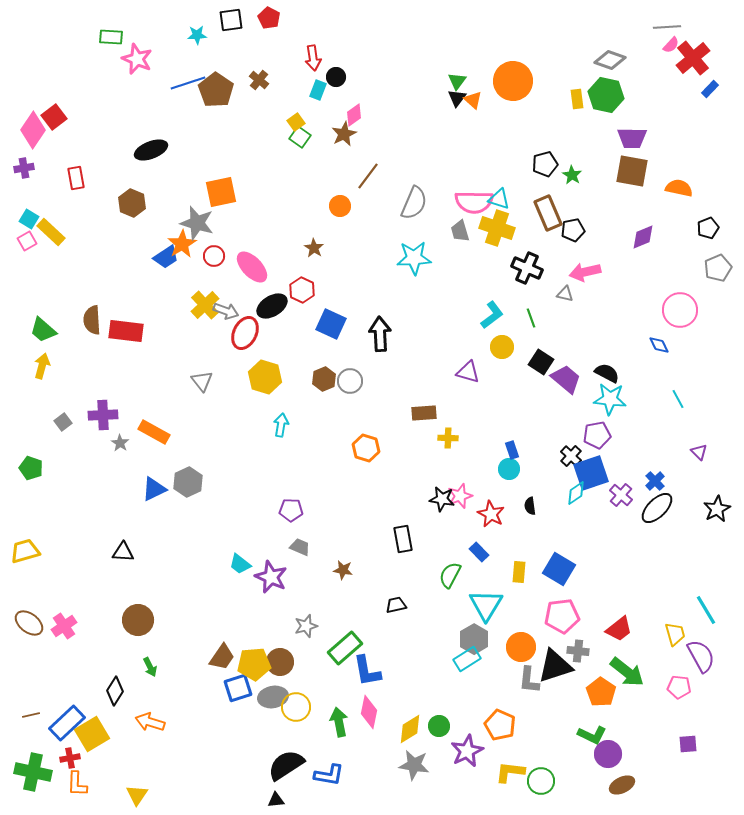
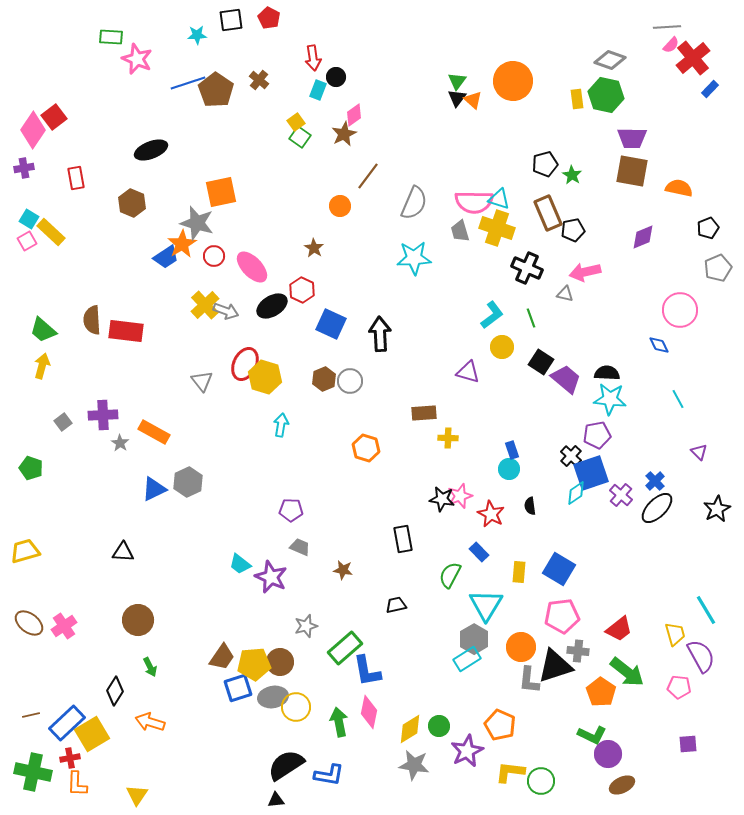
red ellipse at (245, 333): moved 31 px down
black semicircle at (607, 373): rotated 25 degrees counterclockwise
